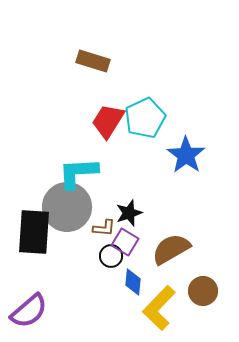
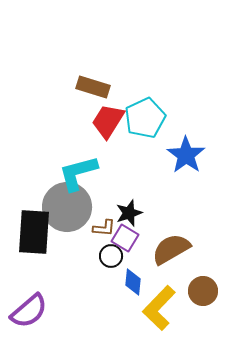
brown rectangle: moved 26 px down
cyan L-shape: rotated 12 degrees counterclockwise
purple square: moved 4 px up
